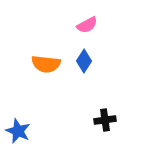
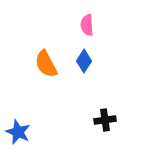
pink semicircle: rotated 115 degrees clockwise
orange semicircle: rotated 56 degrees clockwise
blue star: moved 1 px down
